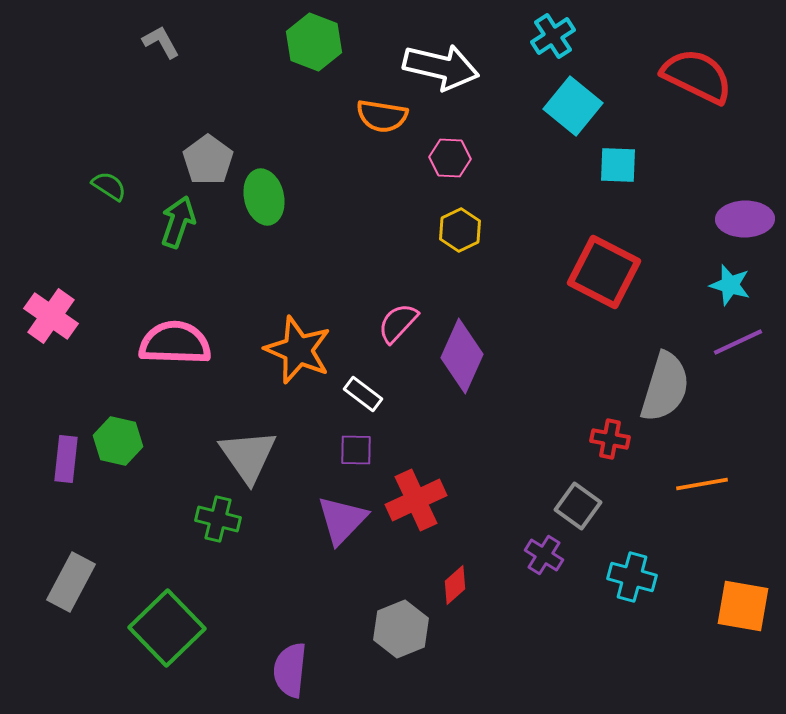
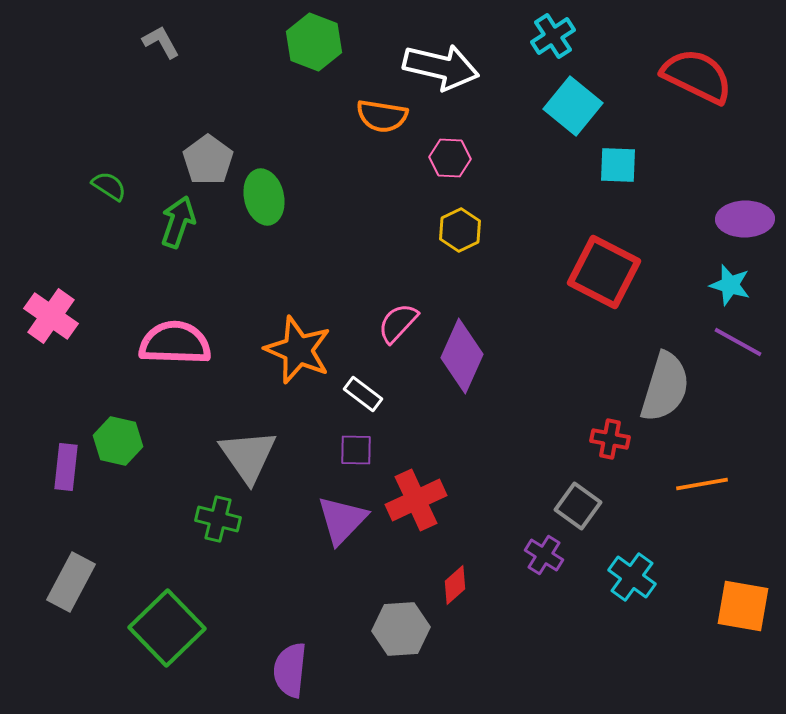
purple line at (738, 342): rotated 54 degrees clockwise
purple rectangle at (66, 459): moved 8 px down
cyan cross at (632, 577): rotated 21 degrees clockwise
gray hexagon at (401, 629): rotated 18 degrees clockwise
